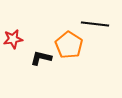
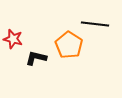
red star: rotated 24 degrees clockwise
black L-shape: moved 5 px left
